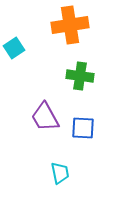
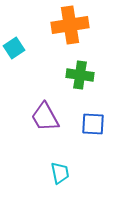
green cross: moved 1 px up
blue square: moved 10 px right, 4 px up
